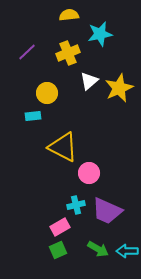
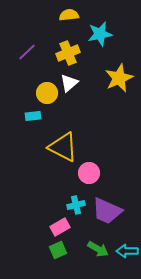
white triangle: moved 20 px left, 2 px down
yellow star: moved 10 px up
